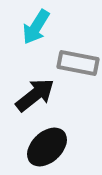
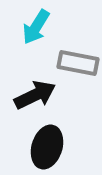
black arrow: rotated 12 degrees clockwise
black ellipse: rotated 30 degrees counterclockwise
